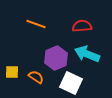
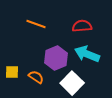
white square: moved 1 px right; rotated 20 degrees clockwise
